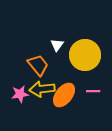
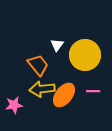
pink star: moved 6 px left, 11 px down
